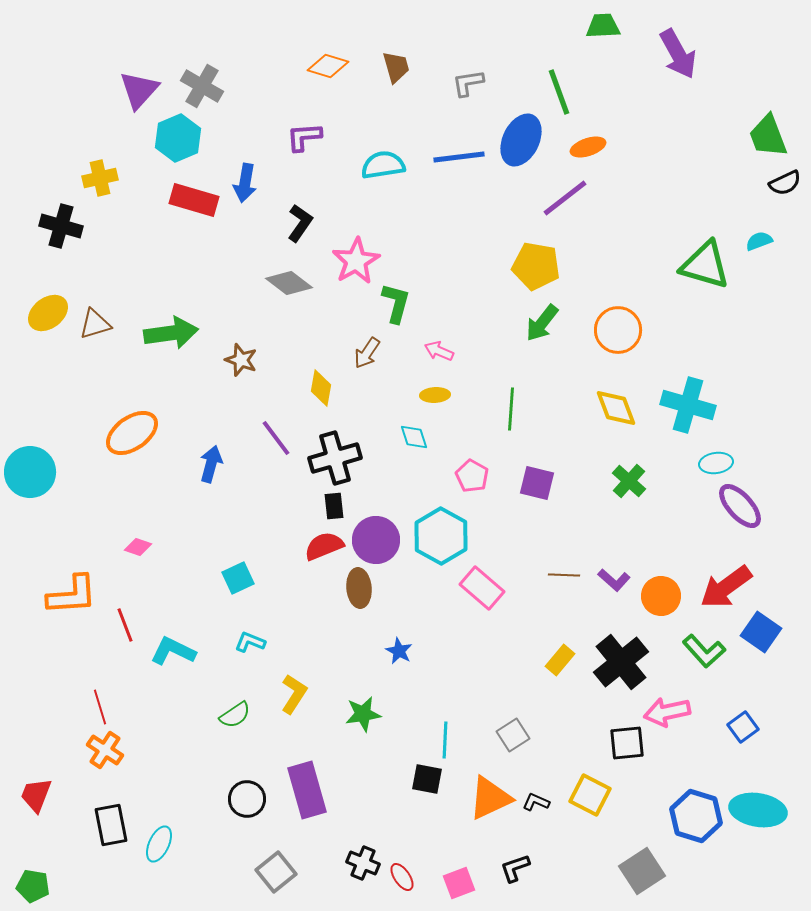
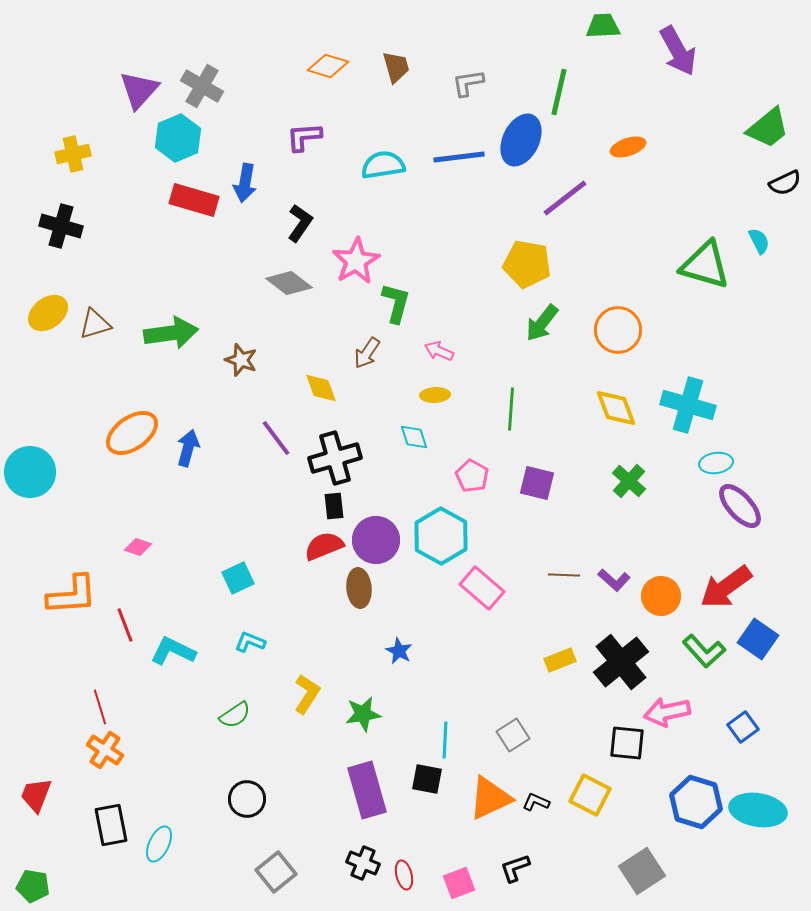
purple arrow at (678, 54): moved 3 px up
green line at (559, 92): rotated 33 degrees clockwise
green trapezoid at (768, 136): moved 8 px up; rotated 108 degrees counterclockwise
orange ellipse at (588, 147): moved 40 px right
yellow cross at (100, 178): moved 27 px left, 24 px up
cyan semicircle at (759, 241): rotated 84 degrees clockwise
yellow pentagon at (536, 266): moved 9 px left, 2 px up
yellow diamond at (321, 388): rotated 30 degrees counterclockwise
blue arrow at (211, 464): moved 23 px left, 16 px up
blue square at (761, 632): moved 3 px left, 7 px down
yellow rectangle at (560, 660): rotated 28 degrees clockwise
yellow L-shape at (294, 694): moved 13 px right
black square at (627, 743): rotated 12 degrees clockwise
purple rectangle at (307, 790): moved 60 px right
blue hexagon at (696, 816): moved 14 px up
red ellipse at (402, 877): moved 2 px right, 2 px up; rotated 20 degrees clockwise
